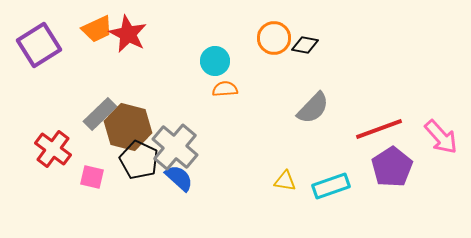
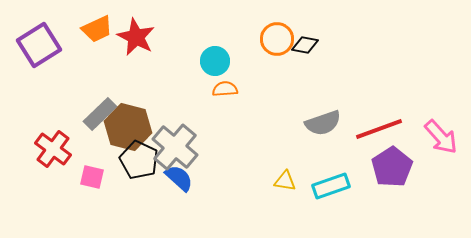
red star: moved 8 px right, 3 px down
orange circle: moved 3 px right, 1 px down
gray semicircle: moved 10 px right, 15 px down; rotated 27 degrees clockwise
